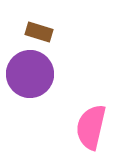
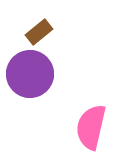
brown rectangle: rotated 56 degrees counterclockwise
